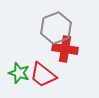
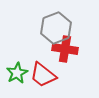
green star: moved 2 px left; rotated 25 degrees clockwise
